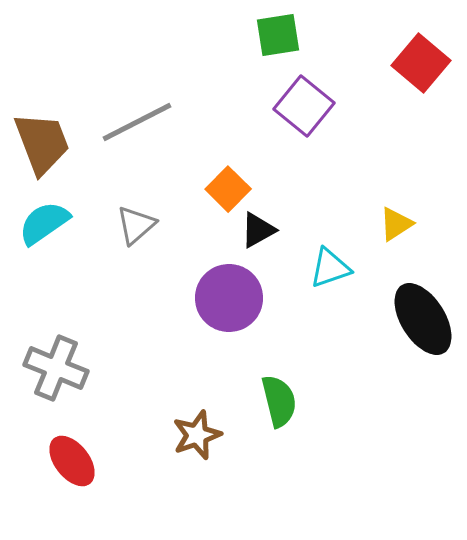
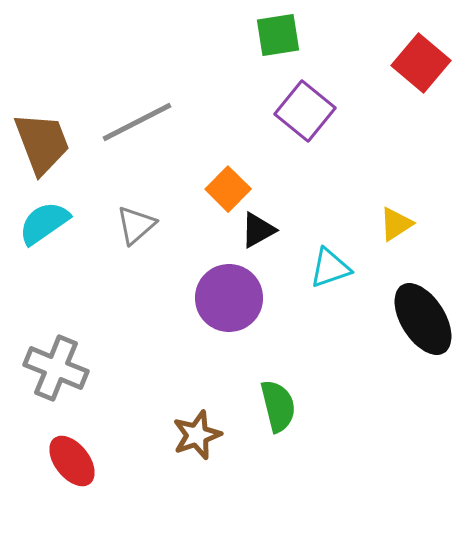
purple square: moved 1 px right, 5 px down
green semicircle: moved 1 px left, 5 px down
